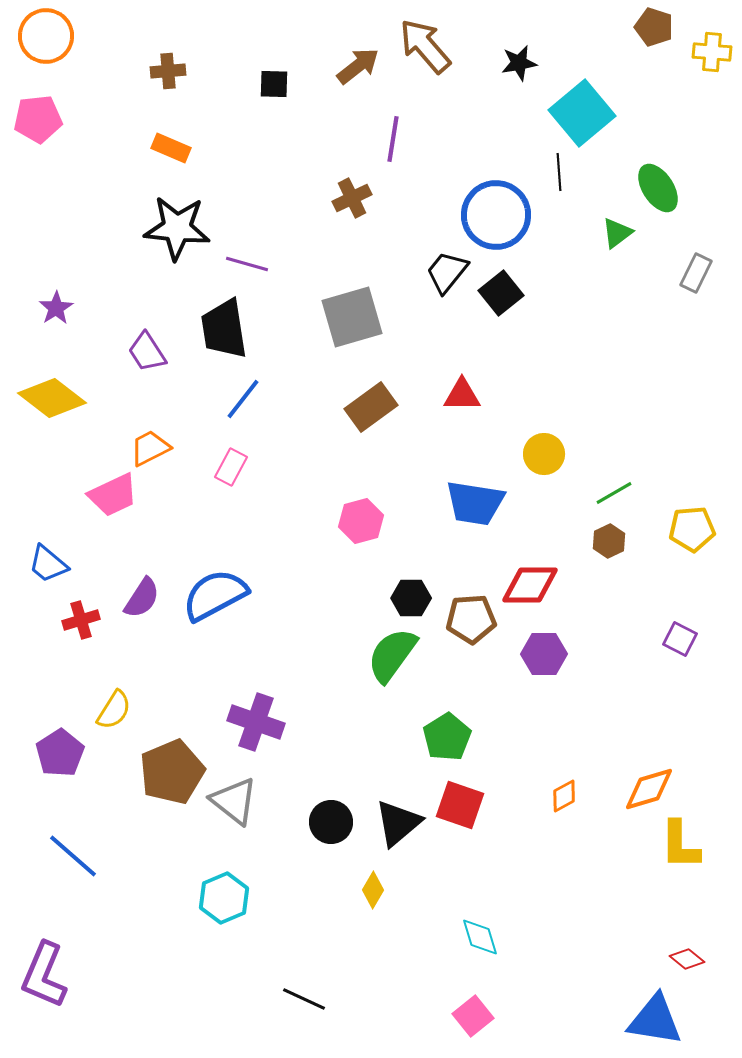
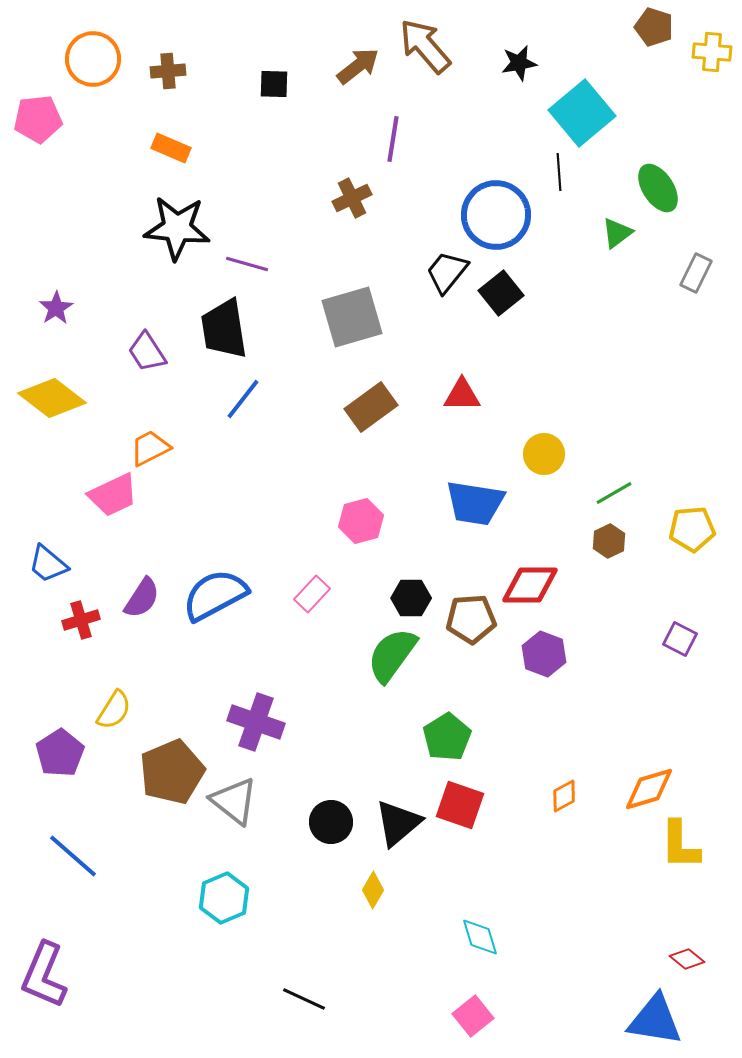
orange circle at (46, 36): moved 47 px right, 23 px down
pink rectangle at (231, 467): moved 81 px right, 127 px down; rotated 15 degrees clockwise
purple hexagon at (544, 654): rotated 21 degrees clockwise
